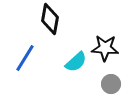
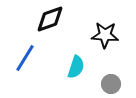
black diamond: rotated 60 degrees clockwise
black star: moved 13 px up
cyan semicircle: moved 5 px down; rotated 30 degrees counterclockwise
